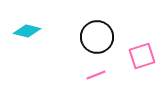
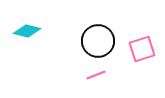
black circle: moved 1 px right, 4 px down
pink square: moved 7 px up
